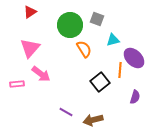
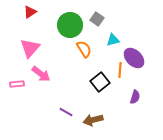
gray square: rotated 16 degrees clockwise
